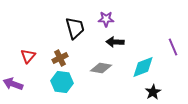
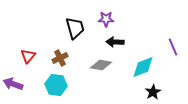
gray diamond: moved 3 px up
cyan hexagon: moved 6 px left, 3 px down
